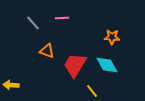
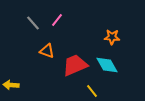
pink line: moved 5 px left, 2 px down; rotated 48 degrees counterclockwise
red trapezoid: rotated 36 degrees clockwise
